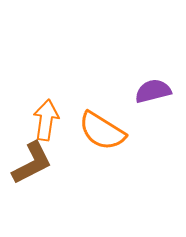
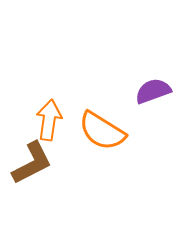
purple semicircle: rotated 6 degrees counterclockwise
orange arrow: moved 3 px right
